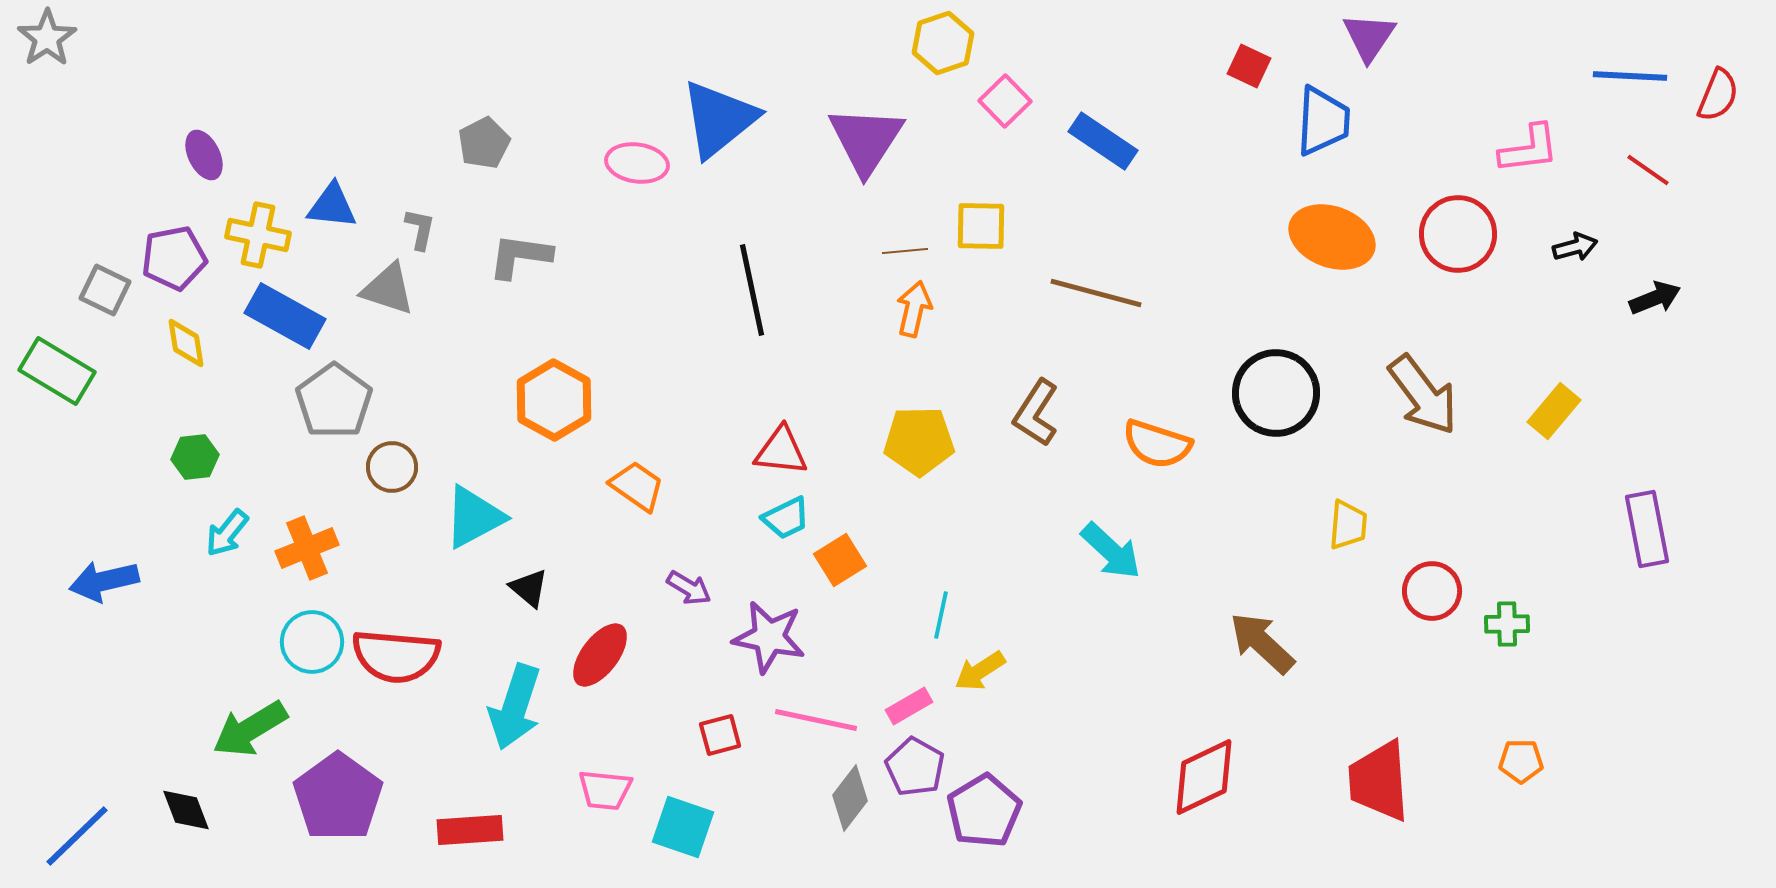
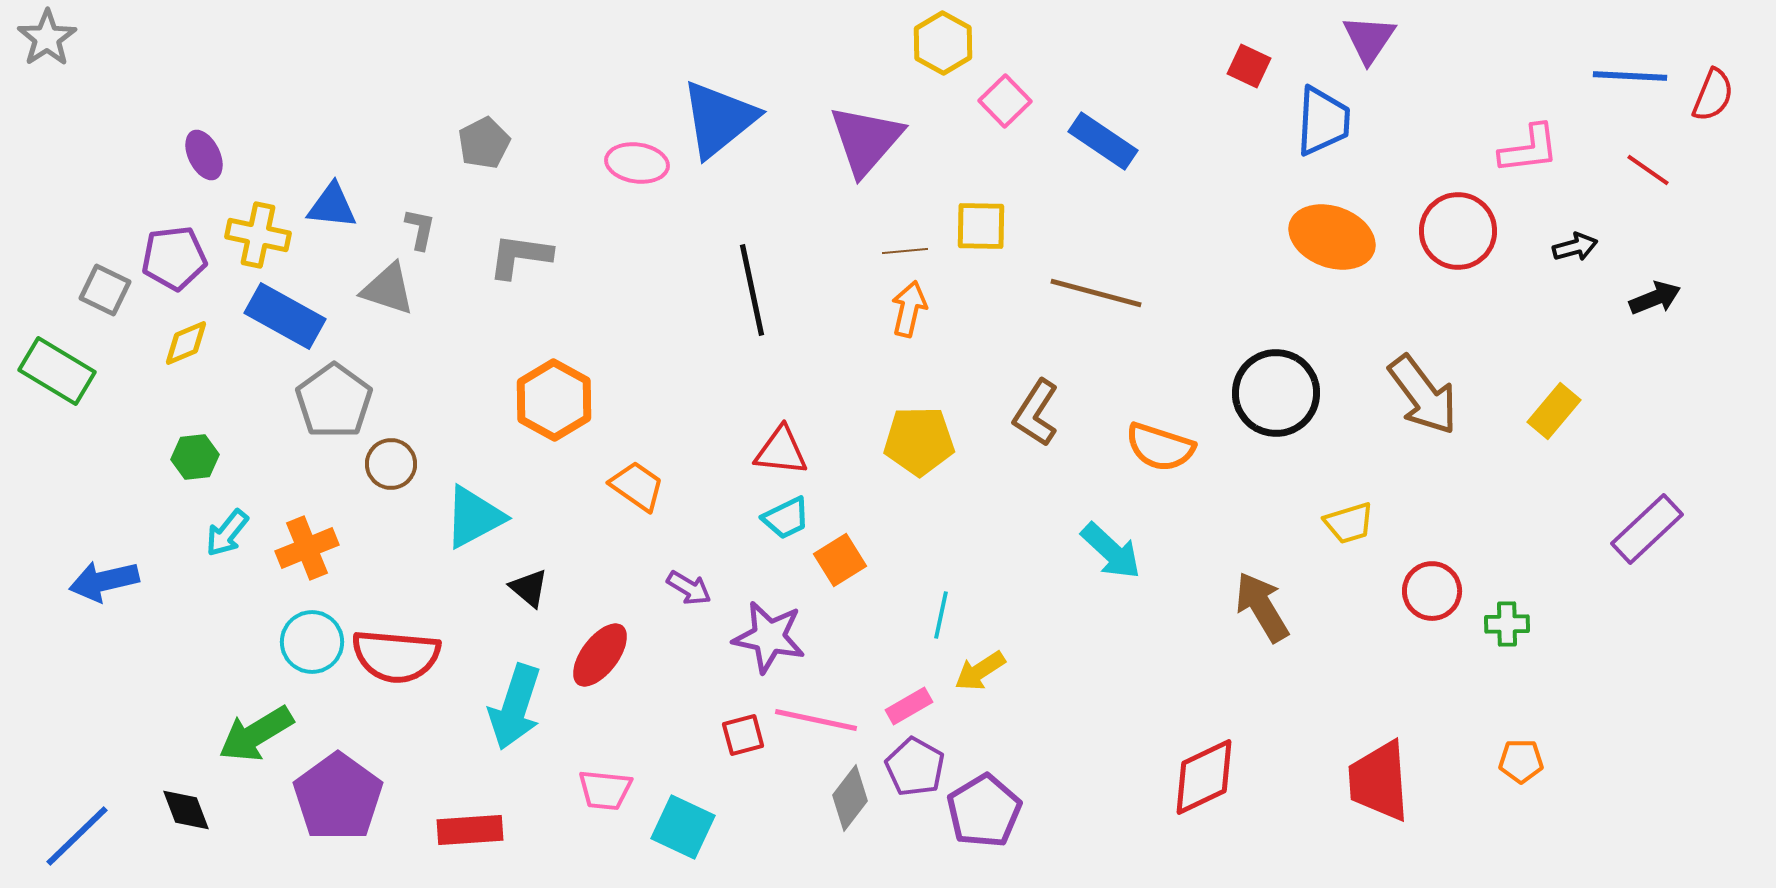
purple triangle at (1369, 37): moved 2 px down
yellow hexagon at (943, 43): rotated 12 degrees counterclockwise
red semicircle at (1718, 95): moved 5 px left
purple triangle at (866, 140): rotated 8 degrees clockwise
red circle at (1458, 234): moved 3 px up
purple pentagon at (174, 258): rotated 4 degrees clockwise
orange arrow at (914, 309): moved 5 px left
yellow diamond at (186, 343): rotated 76 degrees clockwise
orange semicircle at (1157, 444): moved 3 px right, 3 px down
brown circle at (392, 467): moved 1 px left, 3 px up
yellow trapezoid at (1348, 525): moved 1 px right, 2 px up; rotated 68 degrees clockwise
purple rectangle at (1647, 529): rotated 58 degrees clockwise
brown arrow at (1262, 643): moved 36 px up; rotated 16 degrees clockwise
green arrow at (250, 729): moved 6 px right, 5 px down
red square at (720, 735): moved 23 px right
cyan square at (683, 827): rotated 6 degrees clockwise
